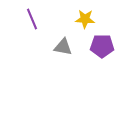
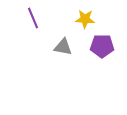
purple line: moved 1 px right, 1 px up
